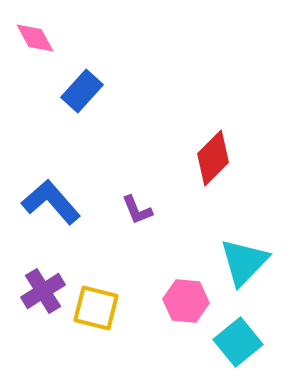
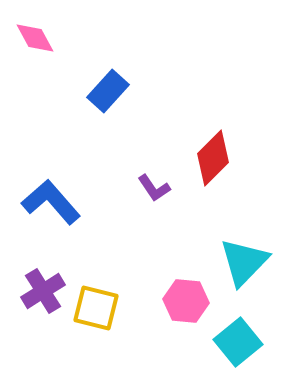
blue rectangle: moved 26 px right
purple L-shape: moved 17 px right, 22 px up; rotated 12 degrees counterclockwise
